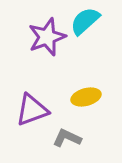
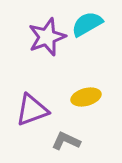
cyan semicircle: moved 2 px right, 3 px down; rotated 12 degrees clockwise
gray L-shape: moved 1 px left, 3 px down
